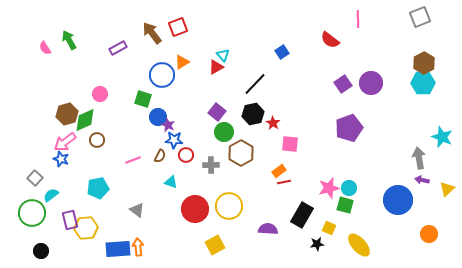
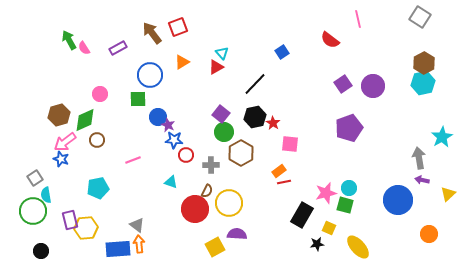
gray square at (420, 17): rotated 35 degrees counterclockwise
pink line at (358, 19): rotated 12 degrees counterclockwise
pink semicircle at (45, 48): moved 39 px right
cyan triangle at (223, 55): moved 1 px left, 2 px up
blue circle at (162, 75): moved 12 px left
purple circle at (371, 83): moved 2 px right, 3 px down
cyan hexagon at (423, 83): rotated 10 degrees counterclockwise
green square at (143, 99): moved 5 px left; rotated 18 degrees counterclockwise
purple square at (217, 112): moved 4 px right, 2 px down
brown hexagon at (67, 114): moved 8 px left, 1 px down
black hexagon at (253, 114): moved 2 px right, 3 px down
cyan star at (442, 137): rotated 20 degrees clockwise
brown semicircle at (160, 156): moved 47 px right, 35 px down
gray square at (35, 178): rotated 14 degrees clockwise
pink star at (329, 188): moved 3 px left, 5 px down
yellow triangle at (447, 189): moved 1 px right, 5 px down
cyan semicircle at (51, 195): moved 5 px left; rotated 63 degrees counterclockwise
yellow circle at (229, 206): moved 3 px up
gray triangle at (137, 210): moved 15 px down
green circle at (32, 213): moved 1 px right, 2 px up
purple semicircle at (268, 229): moved 31 px left, 5 px down
yellow square at (215, 245): moved 2 px down
yellow ellipse at (359, 245): moved 1 px left, 2 px down
orange arrow at (138, 247): moved 1 px right, 3 px up
